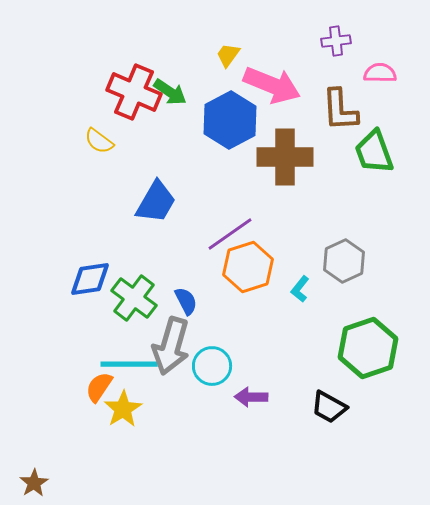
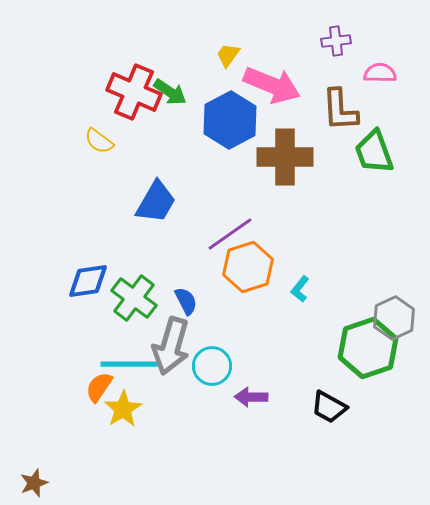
gray hexagon: moved 50 px right, 57 px down
blue diamond: moved 2 px left, 2 px down
brown star: rotated 12 degrees clockwise
